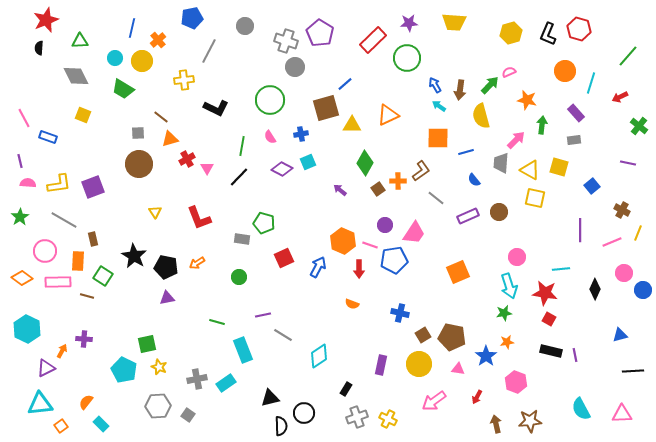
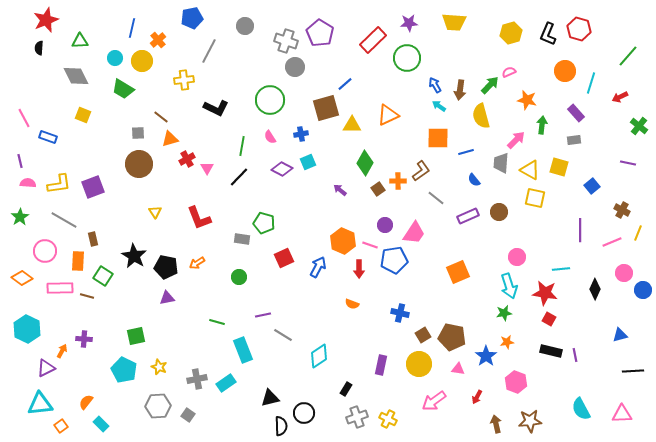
pink rectangle at (58, 282): moved 2 px right, 6 px down
green square at (147, 344): moved 11 px left, 8 px up
